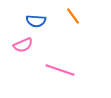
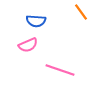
orange line: moved 8 px right, 4 px up
pink semicircle: moved 5 px right
